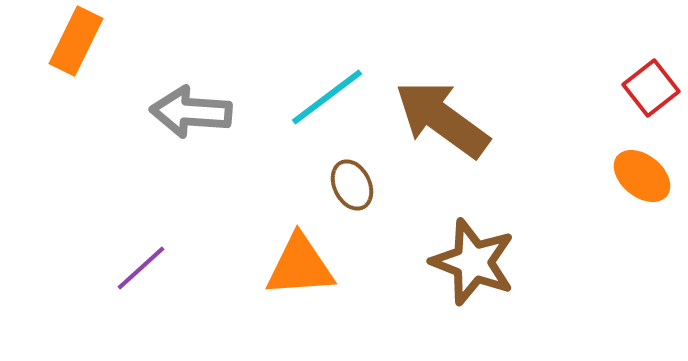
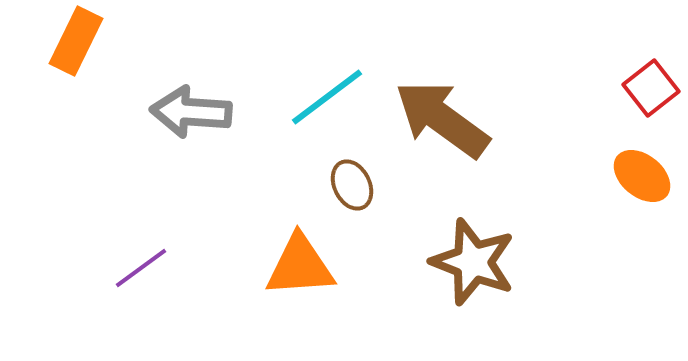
purple line: rotated 6 degrees clockwise
